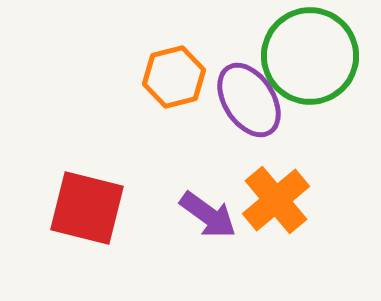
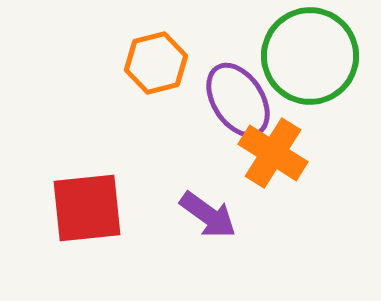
orange hexagon: moved 18 px left, 14 px up
purple ellipse: moved 11 px left
orange cross: moved 3 px left, 47 px up; rotated 18 degrees counterclockwise
red square: rotated 20 degrees counterclockwise
